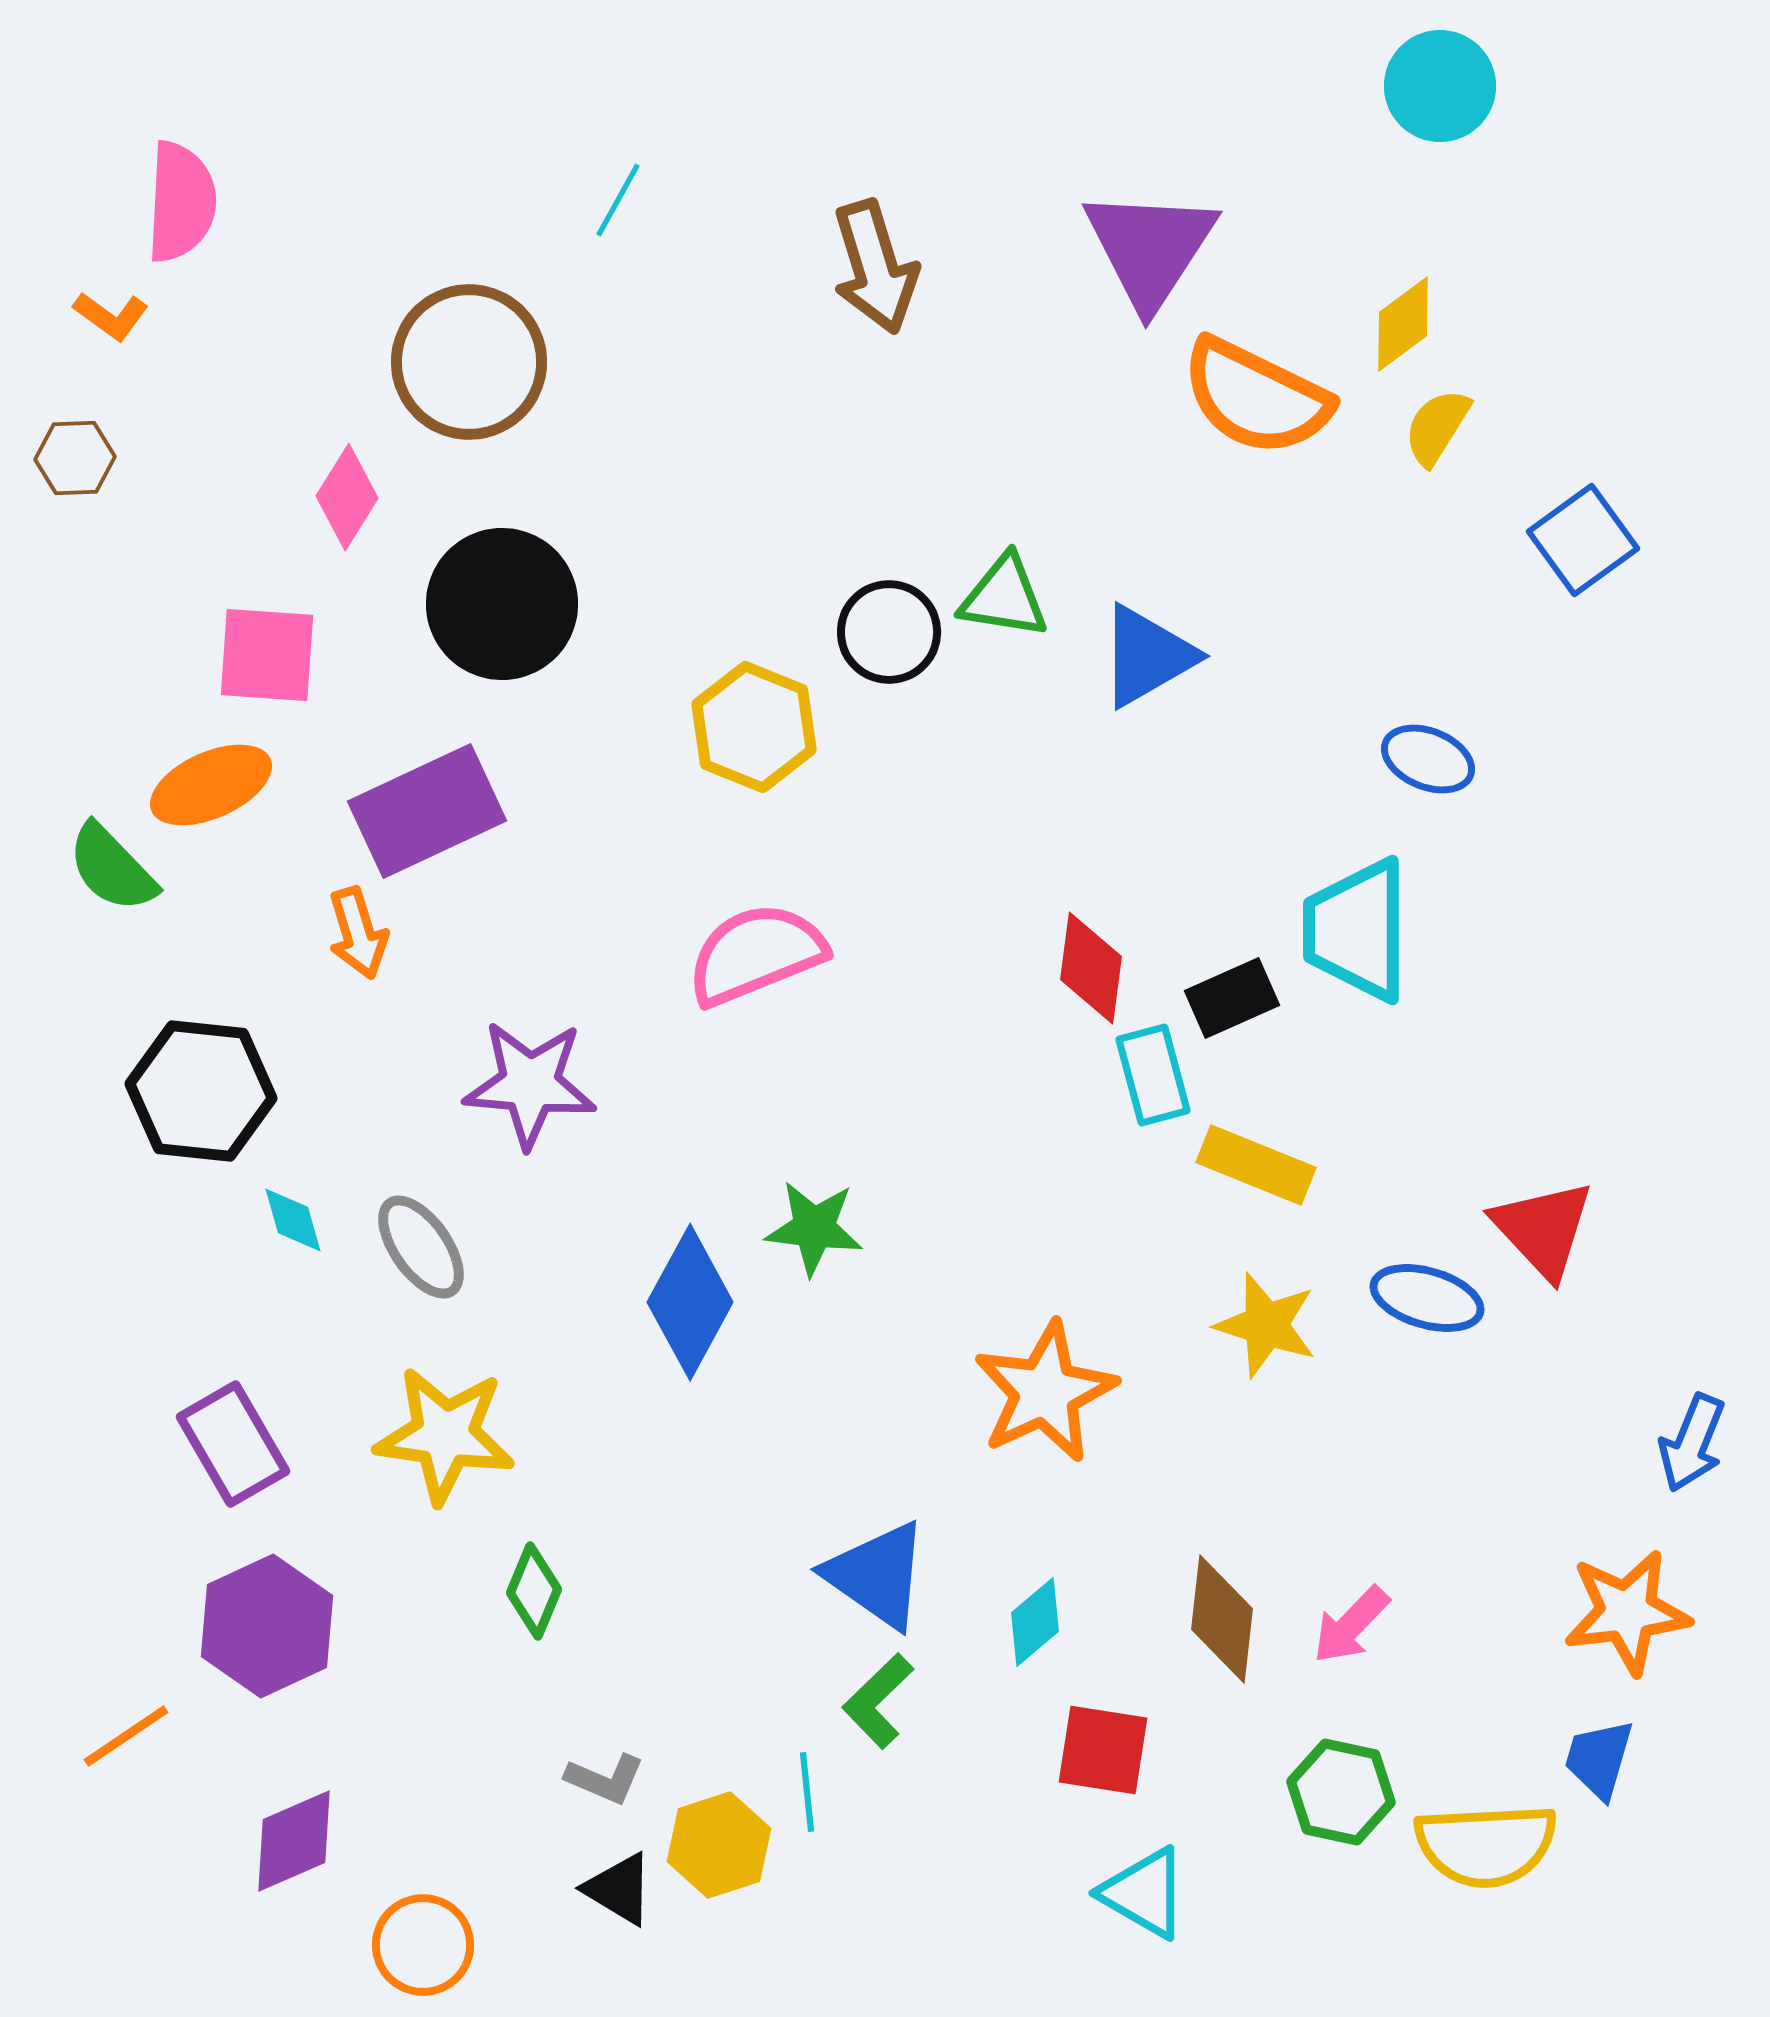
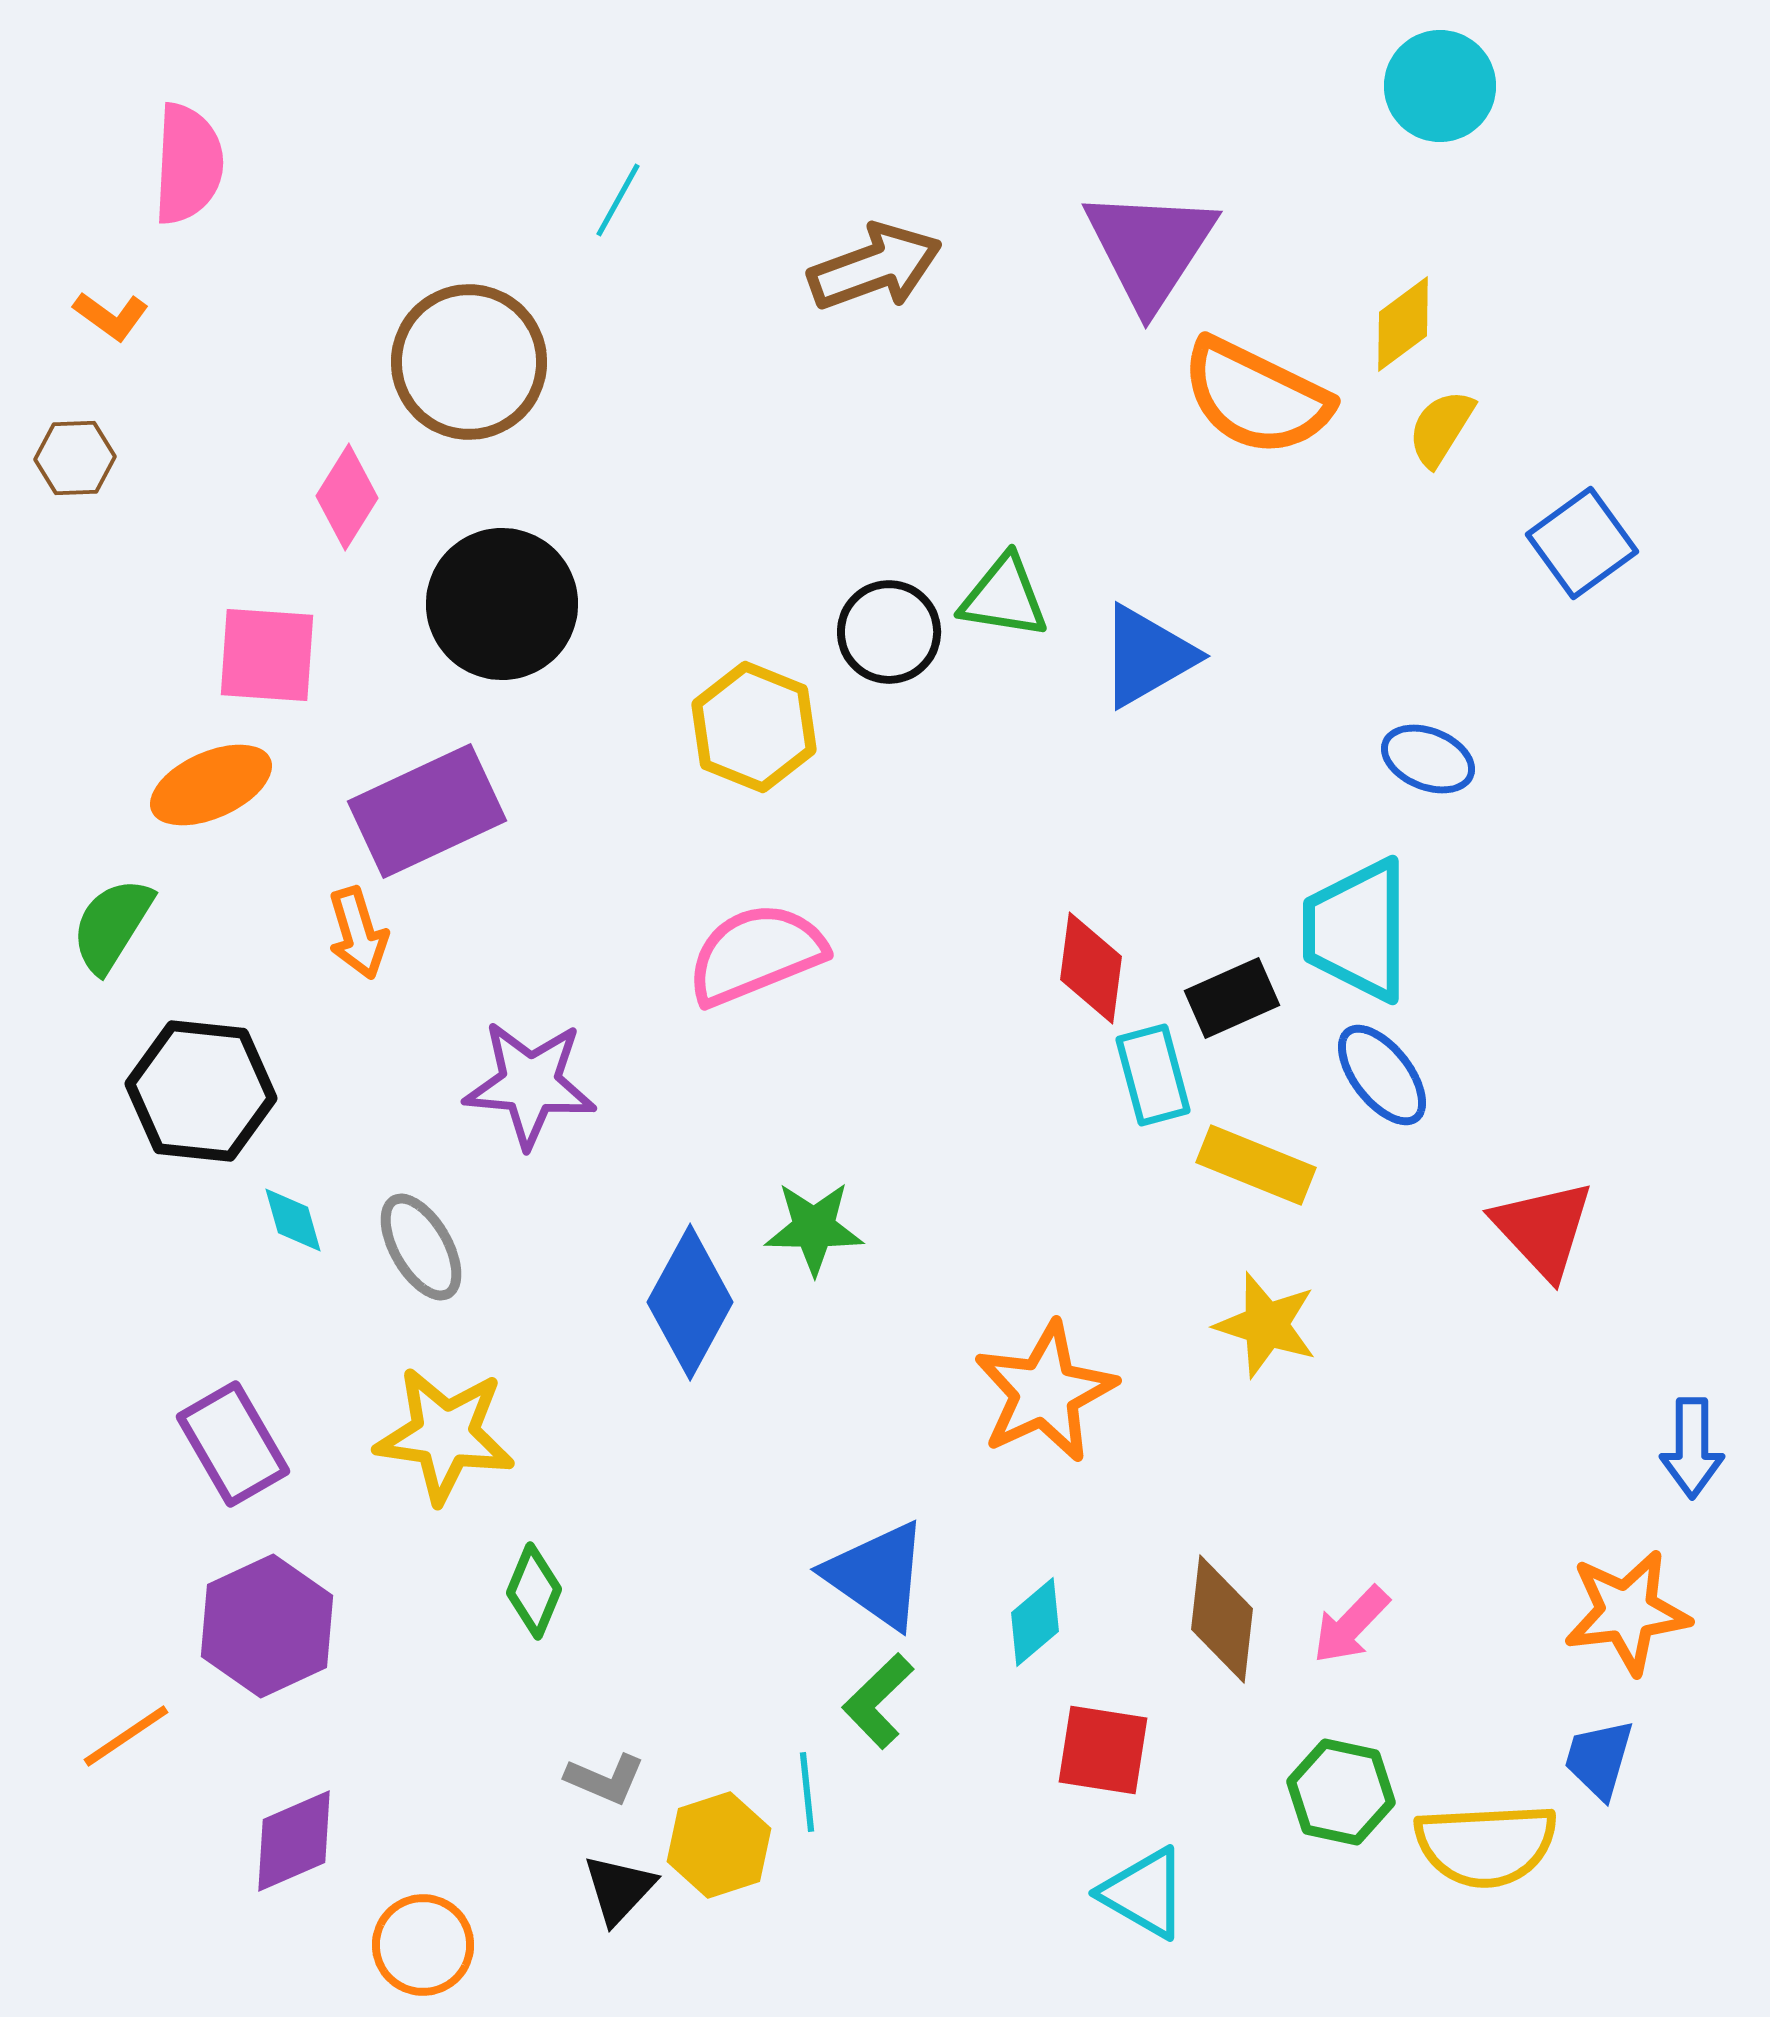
pink semicircle at (181, 202): moved 7 px right, 38 px up
brown arrow at (875, 267): rotated 93 degrees counterclockwise
yellow semicircle at (1437, 427): moved 4 px right, 1 px down
blue square at (1583, 540): moved 1 px left, 3 px down
green semicircle at (112, 868): moved 57 px down; rotated 76 degrees clockwise
green star at (814, 1228): rotated 6 degrees counterclockwise
gray ellipse at (421, 1247): rotated 5 degrees clockwise
blue ellipse at (1427, 1298): moved 45 px left, 223 px up; rotated 36 degrees clockwise
blue arrow at (1692, 1443): moved 5 px down; rotated 22 degrees counterclockwise
black triangle at (619, 1889): rotated 42 degrees clockwise
